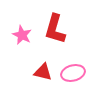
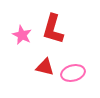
red L-shape: moved 2 px left
red triangle: moved 2 px right, 5 px up
